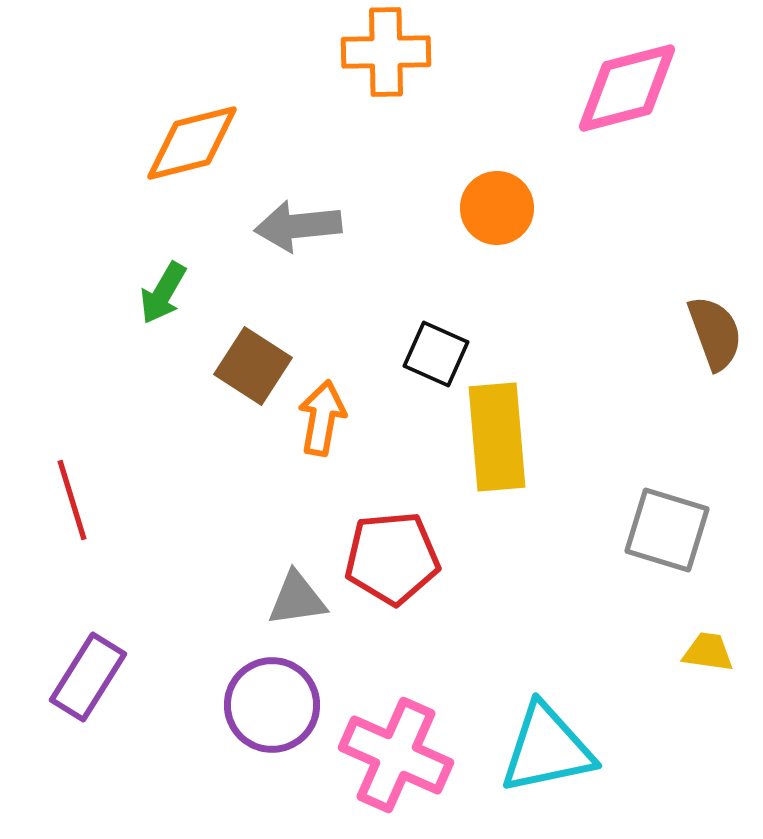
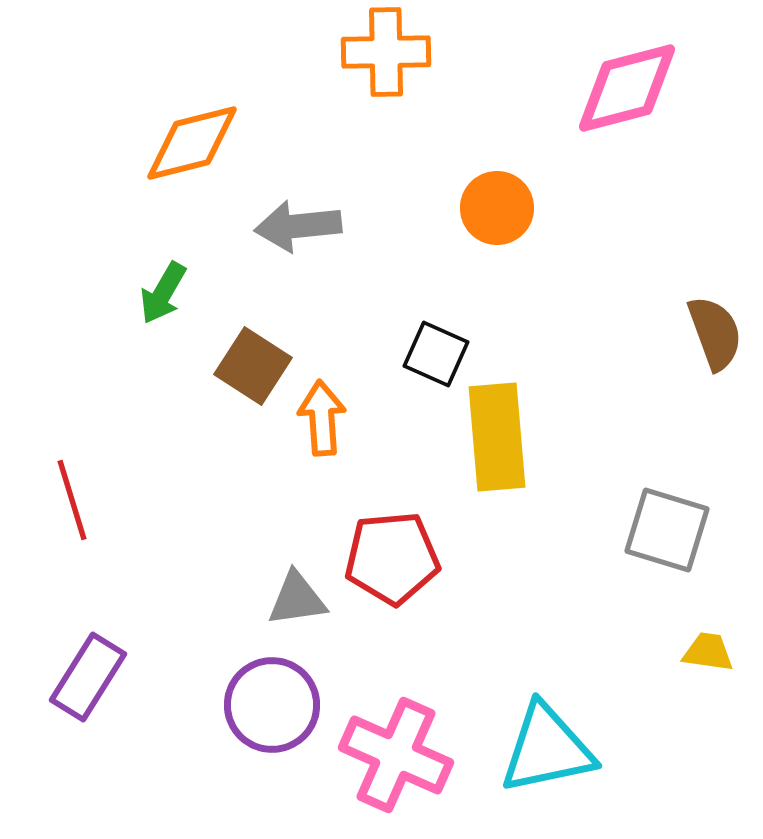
orange arrow: rotated 14 degrees counterclockwise
